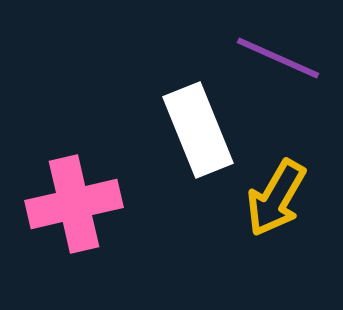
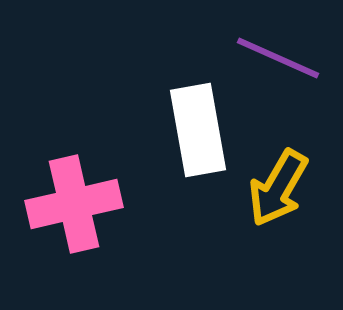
white rectangle: rotated 12 degrees clockwise
yellow arrow: moved 2 px right, 10 px up
